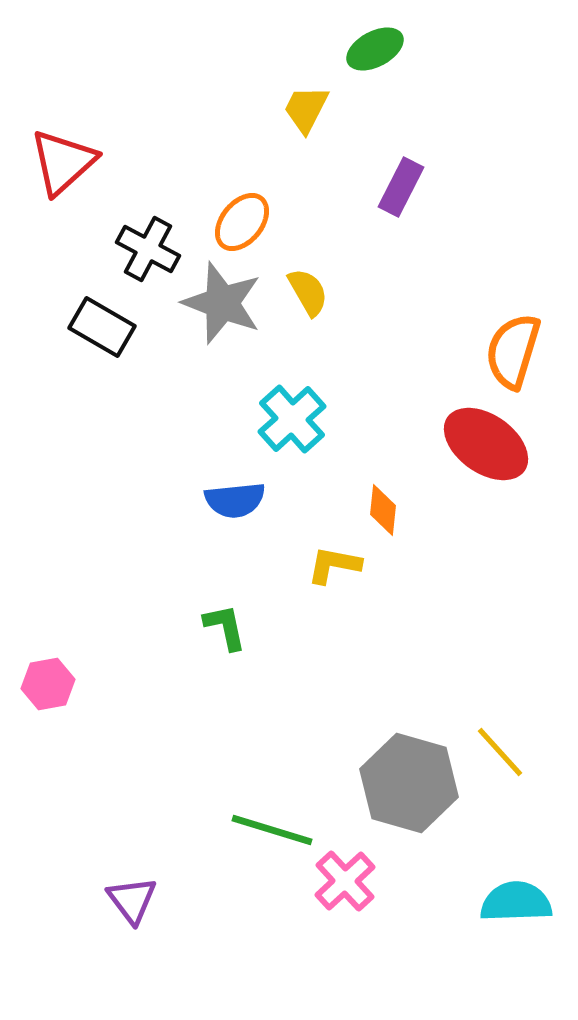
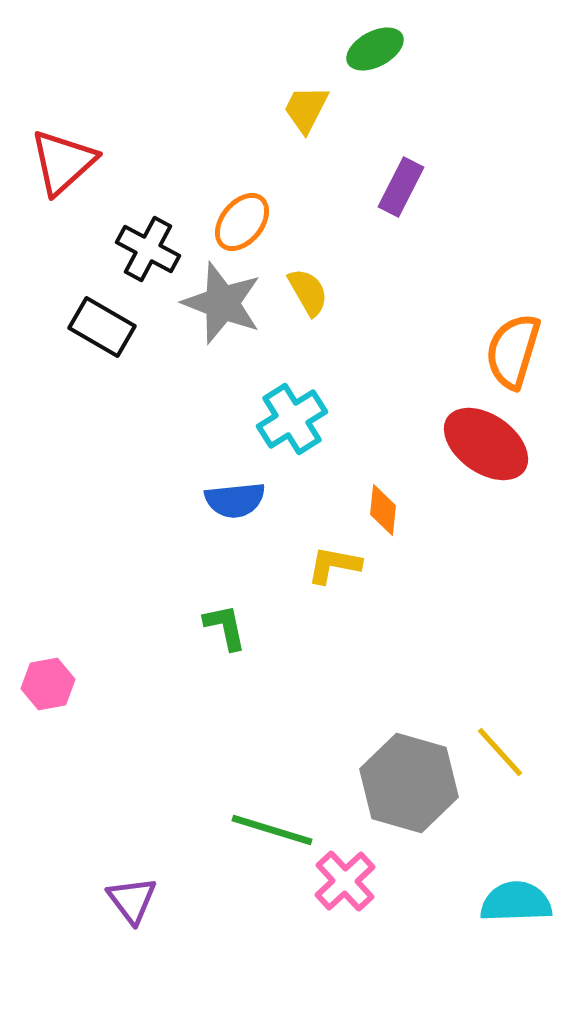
cyan cross: rotated 10 degrees clockwise
